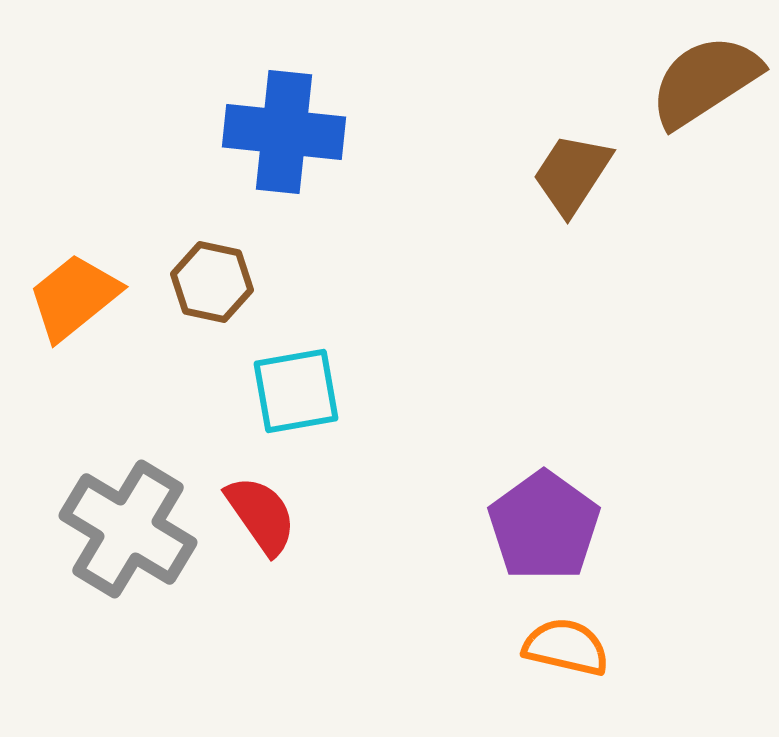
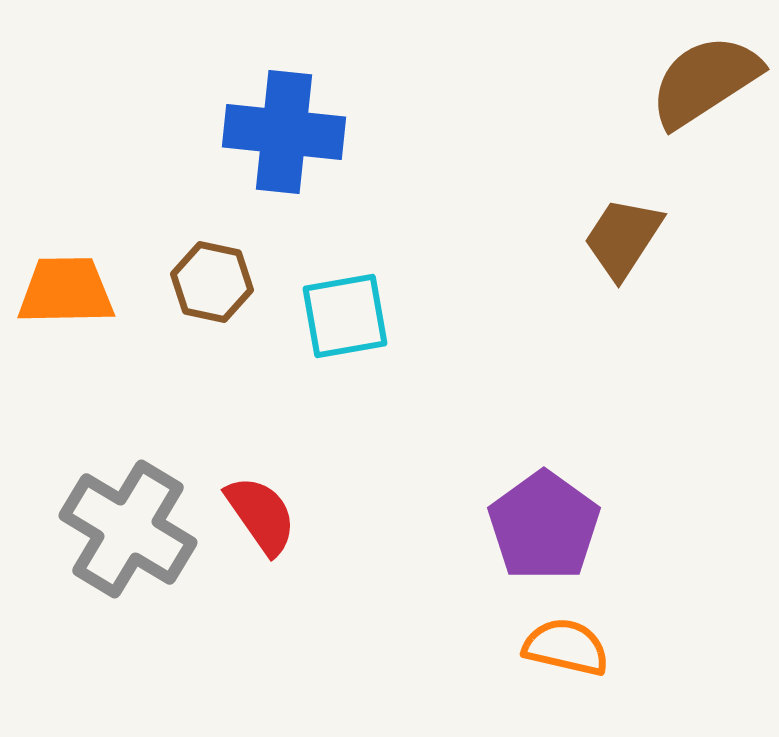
brown trapezoid: moved 51 px right, 64 px down
orange trapezoid: moved 8 px left, 6 px up; rotated 38 degrees clockwise
cyan square: moved 49 px right, 75 px up
